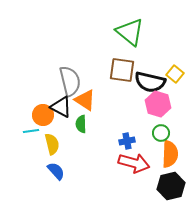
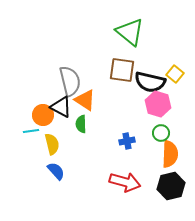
red arrow: moved 9 px left, 19 px down
